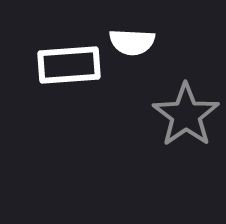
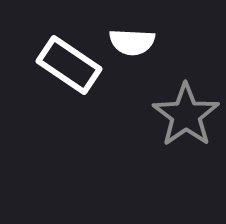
white rectangle: rotated 38 degrees clockwise
